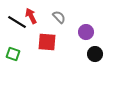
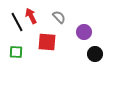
black line: rotated 30 degrees clockwise
purple circle: moved 2 px left
green square: moved 3 px right, 2 px up; rotated 16 degrees counterclockwise
